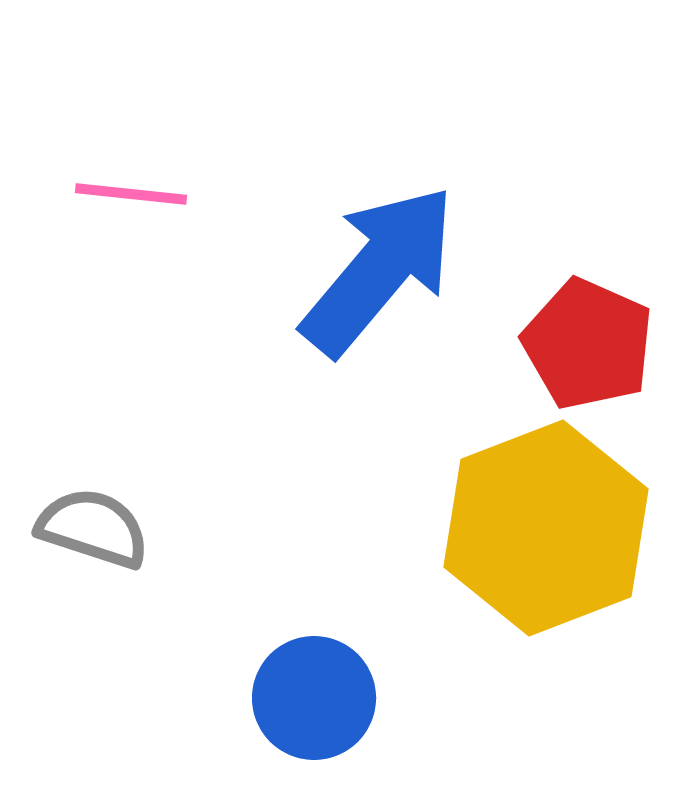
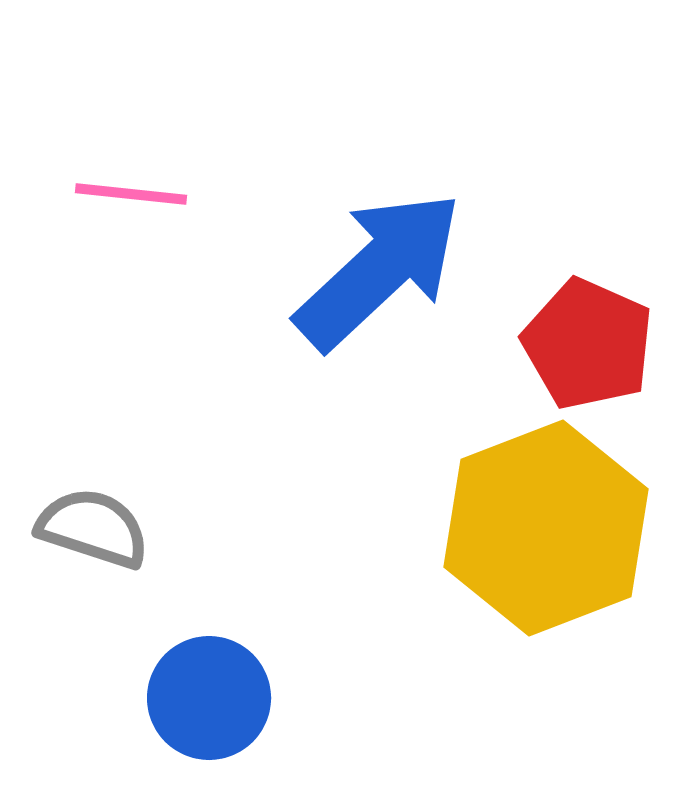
blue arrow: rotated 7 degrees clockwise
blue circle: moved 105 px left
